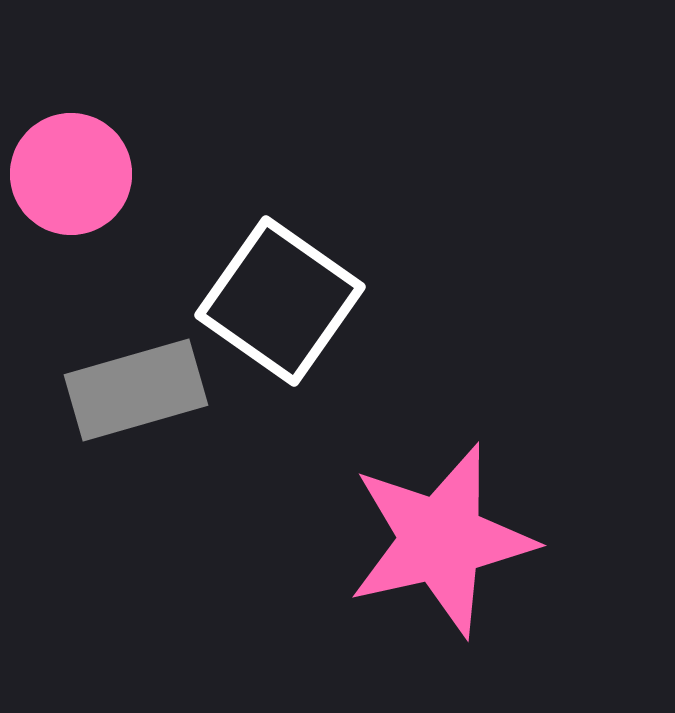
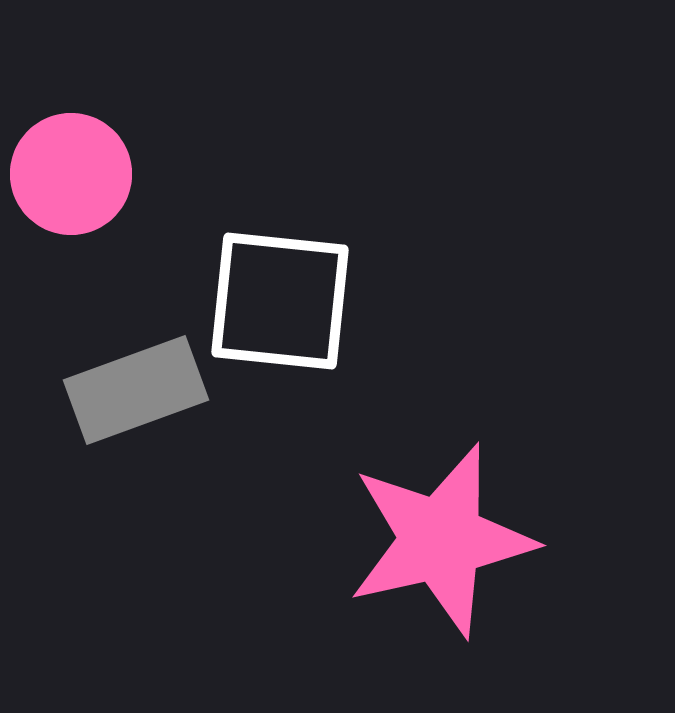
white square: rotated 29 degrees counterclockwise
gray rectangle: rotated 4 degrees counterclockwise
